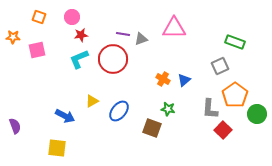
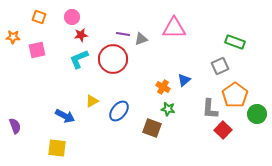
orange cross: moved 8 px down
